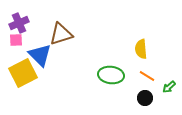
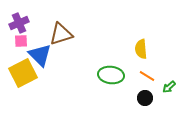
pink square: moved 5 px right, 1 px down
